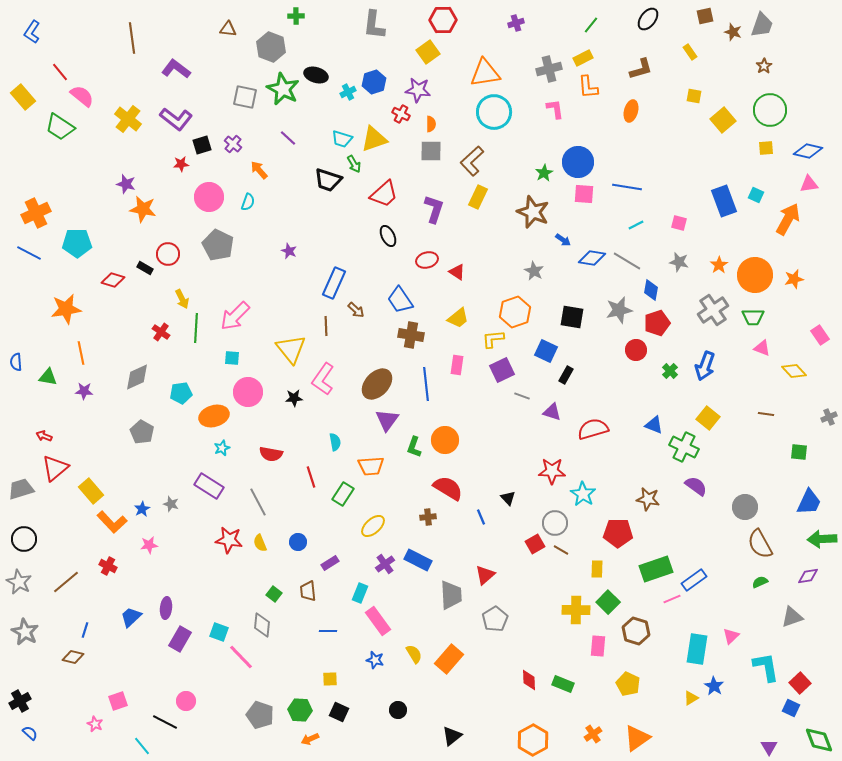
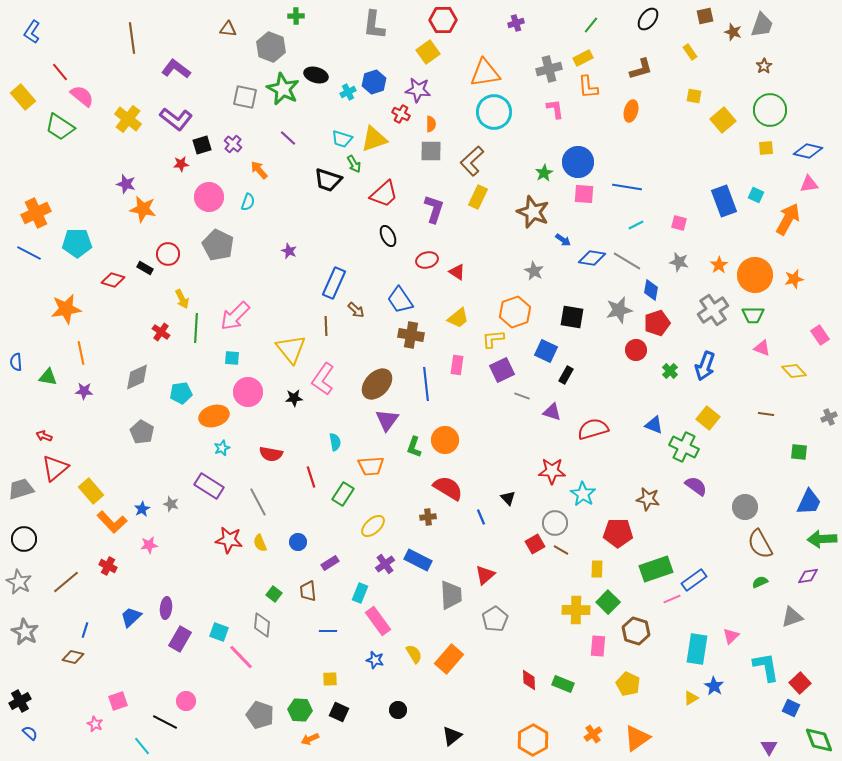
green trapezoid at (753, 317): moved 2 px up
